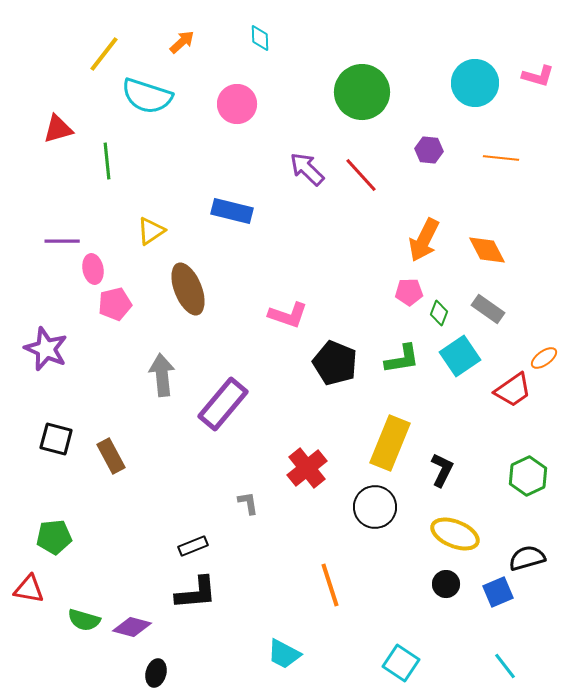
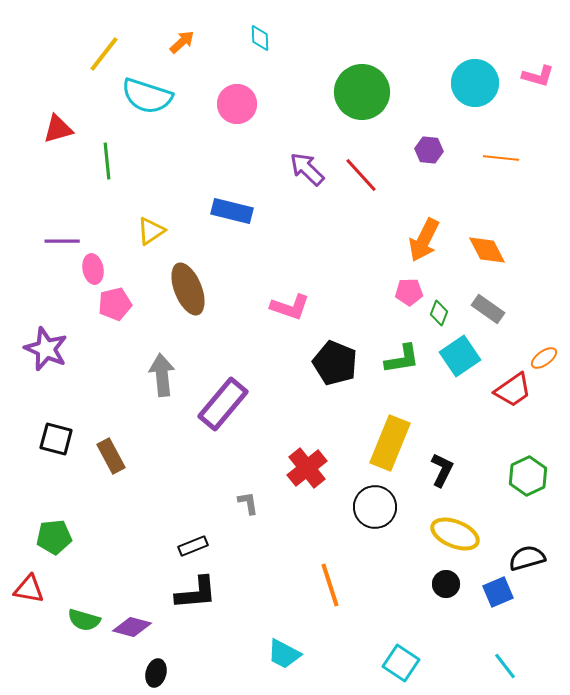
pink L-shape at (288, 315): moved 2 px right, 8 px up
